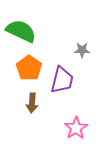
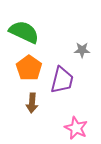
green semicircle: moved 3 px right, 1 px down
pink star: rotated 15 degrees counterclockwise
